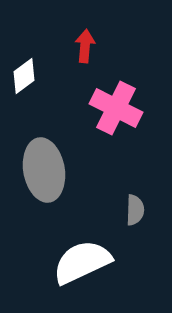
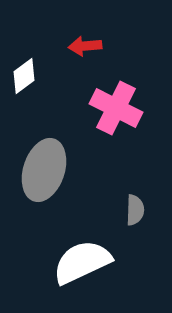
red arrow: rotated 100 degrees counterclockwise
gray ellipse: rotated 28 degrees clockwise
